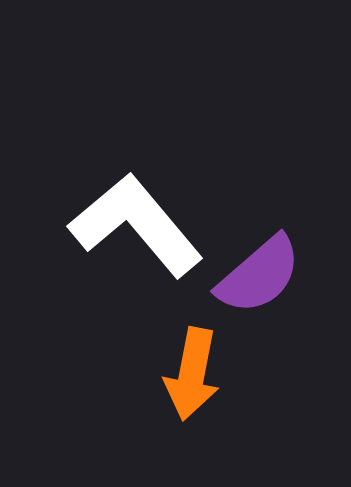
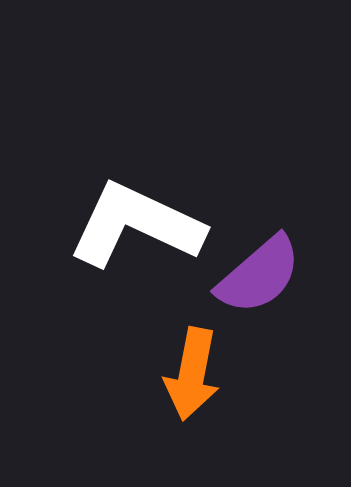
white L-shape: rotated 25 degrees counterclockwise
